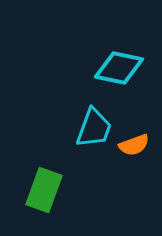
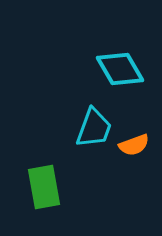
cyan diamond: moved 1 px right, 1 px down; rotated 48 degrees clockwise
green rectangle: moved 3 px up; rotated 30 degrees counterclockwise
